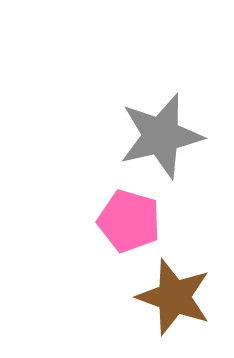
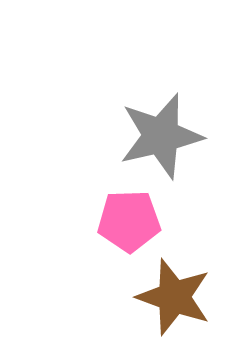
pink pentagon: rotated 18 degrees counterclockwise
